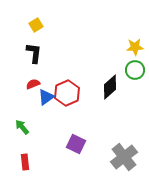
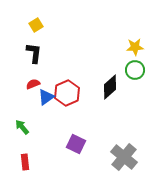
gray cross: rotated 12 degrees counterclockwise
